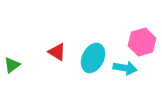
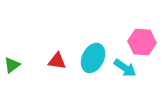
pink hexagon: rotated 20 degrees clockwise
red triangle: moved 9 px down; rotated 24 degrees counterclockwise
cyan arrow: rotated 25 degrees clockwise
